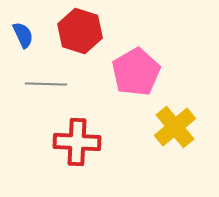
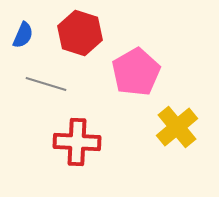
red hexagon: moved 2 px down
blue semicircle: rotated 48 degrees clockwise
gray line: rotated 15 degrees clockwise
yellow cross: moved 2 px right
